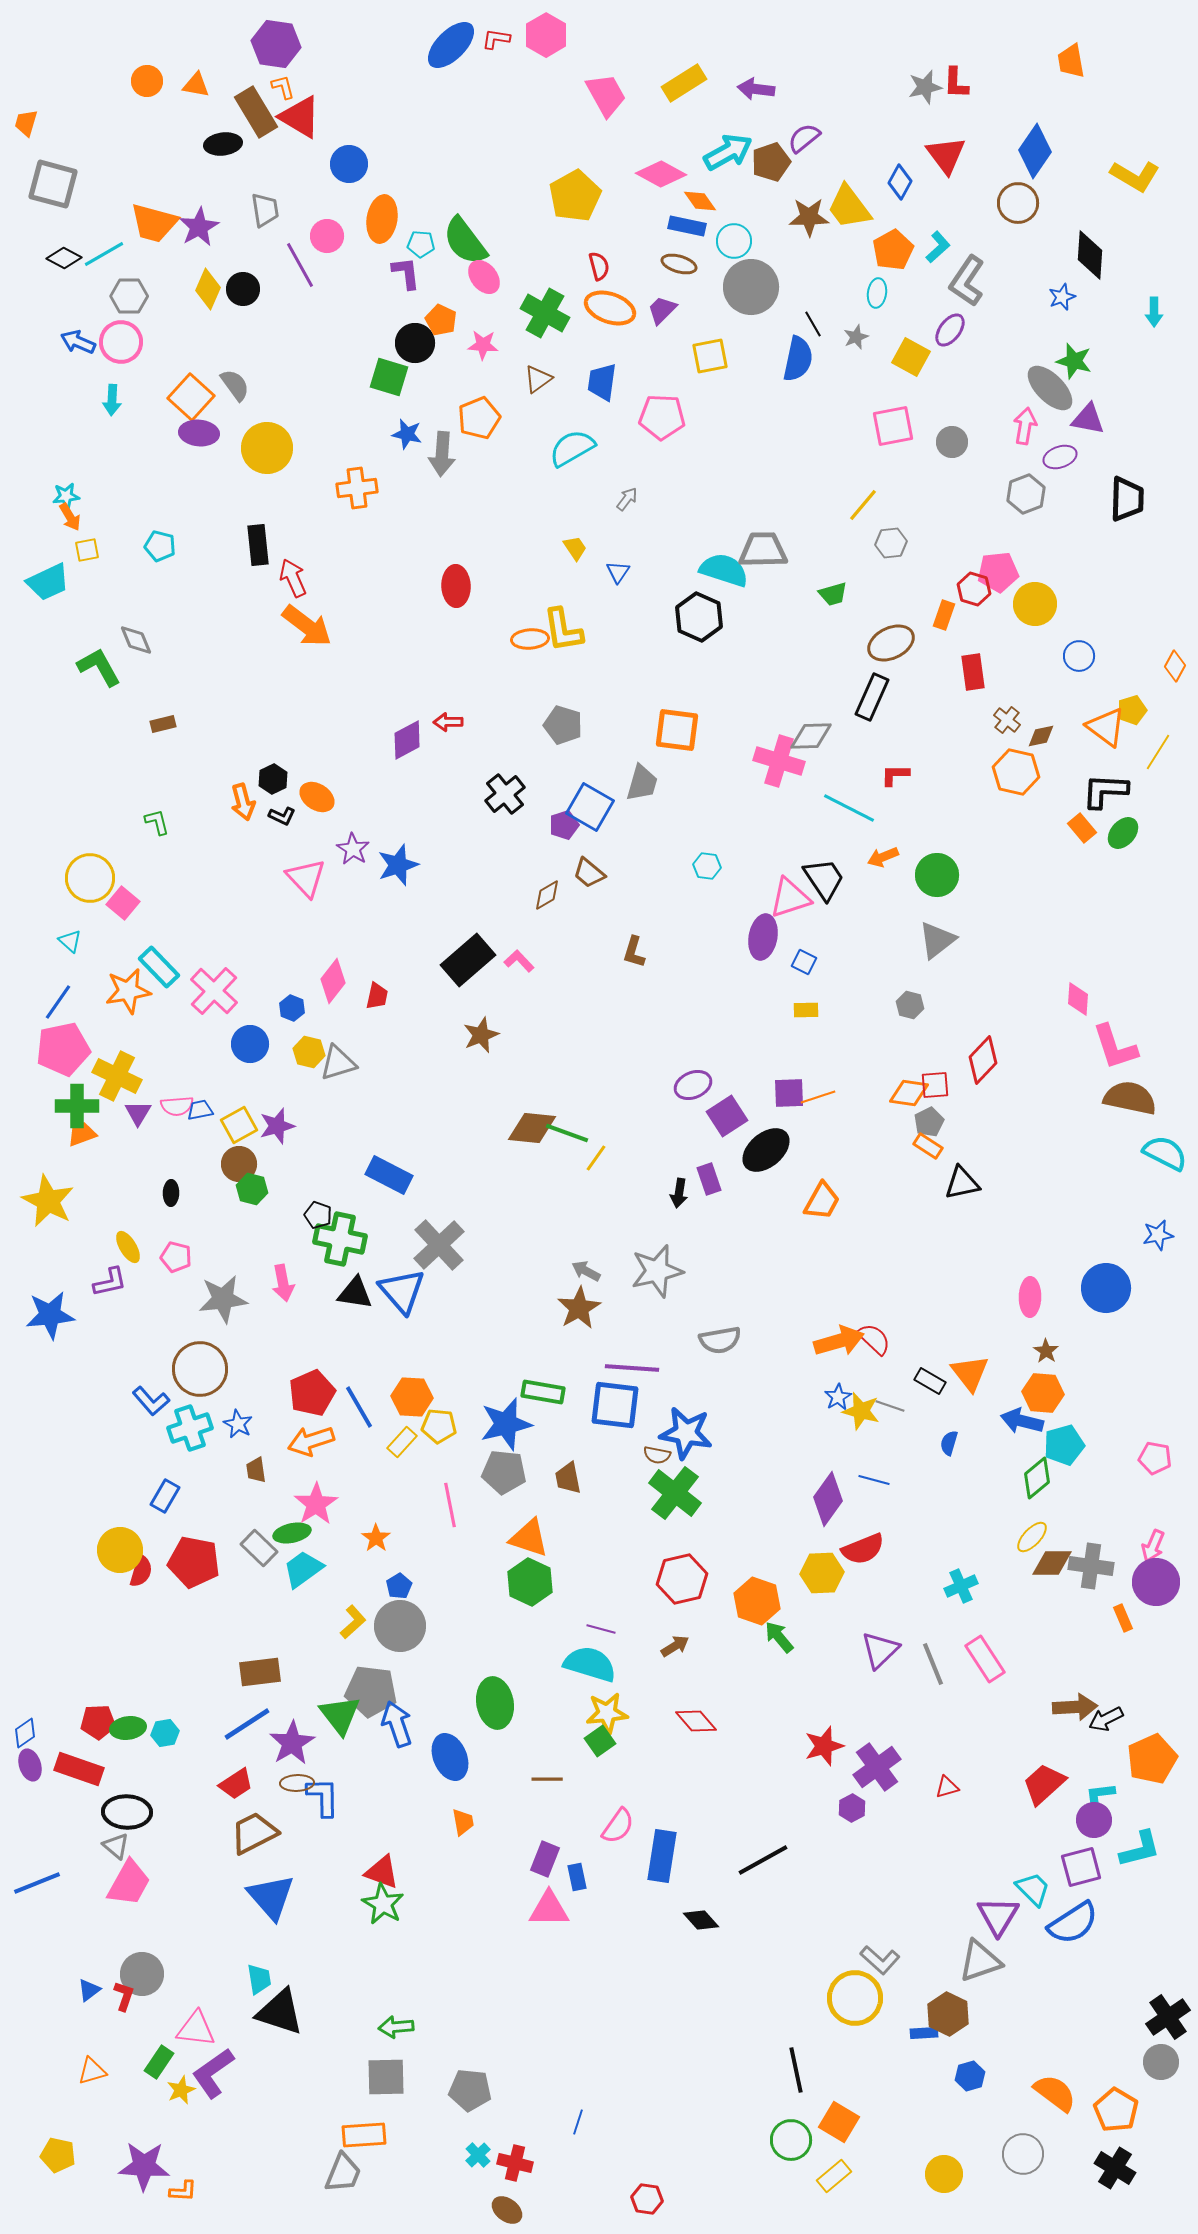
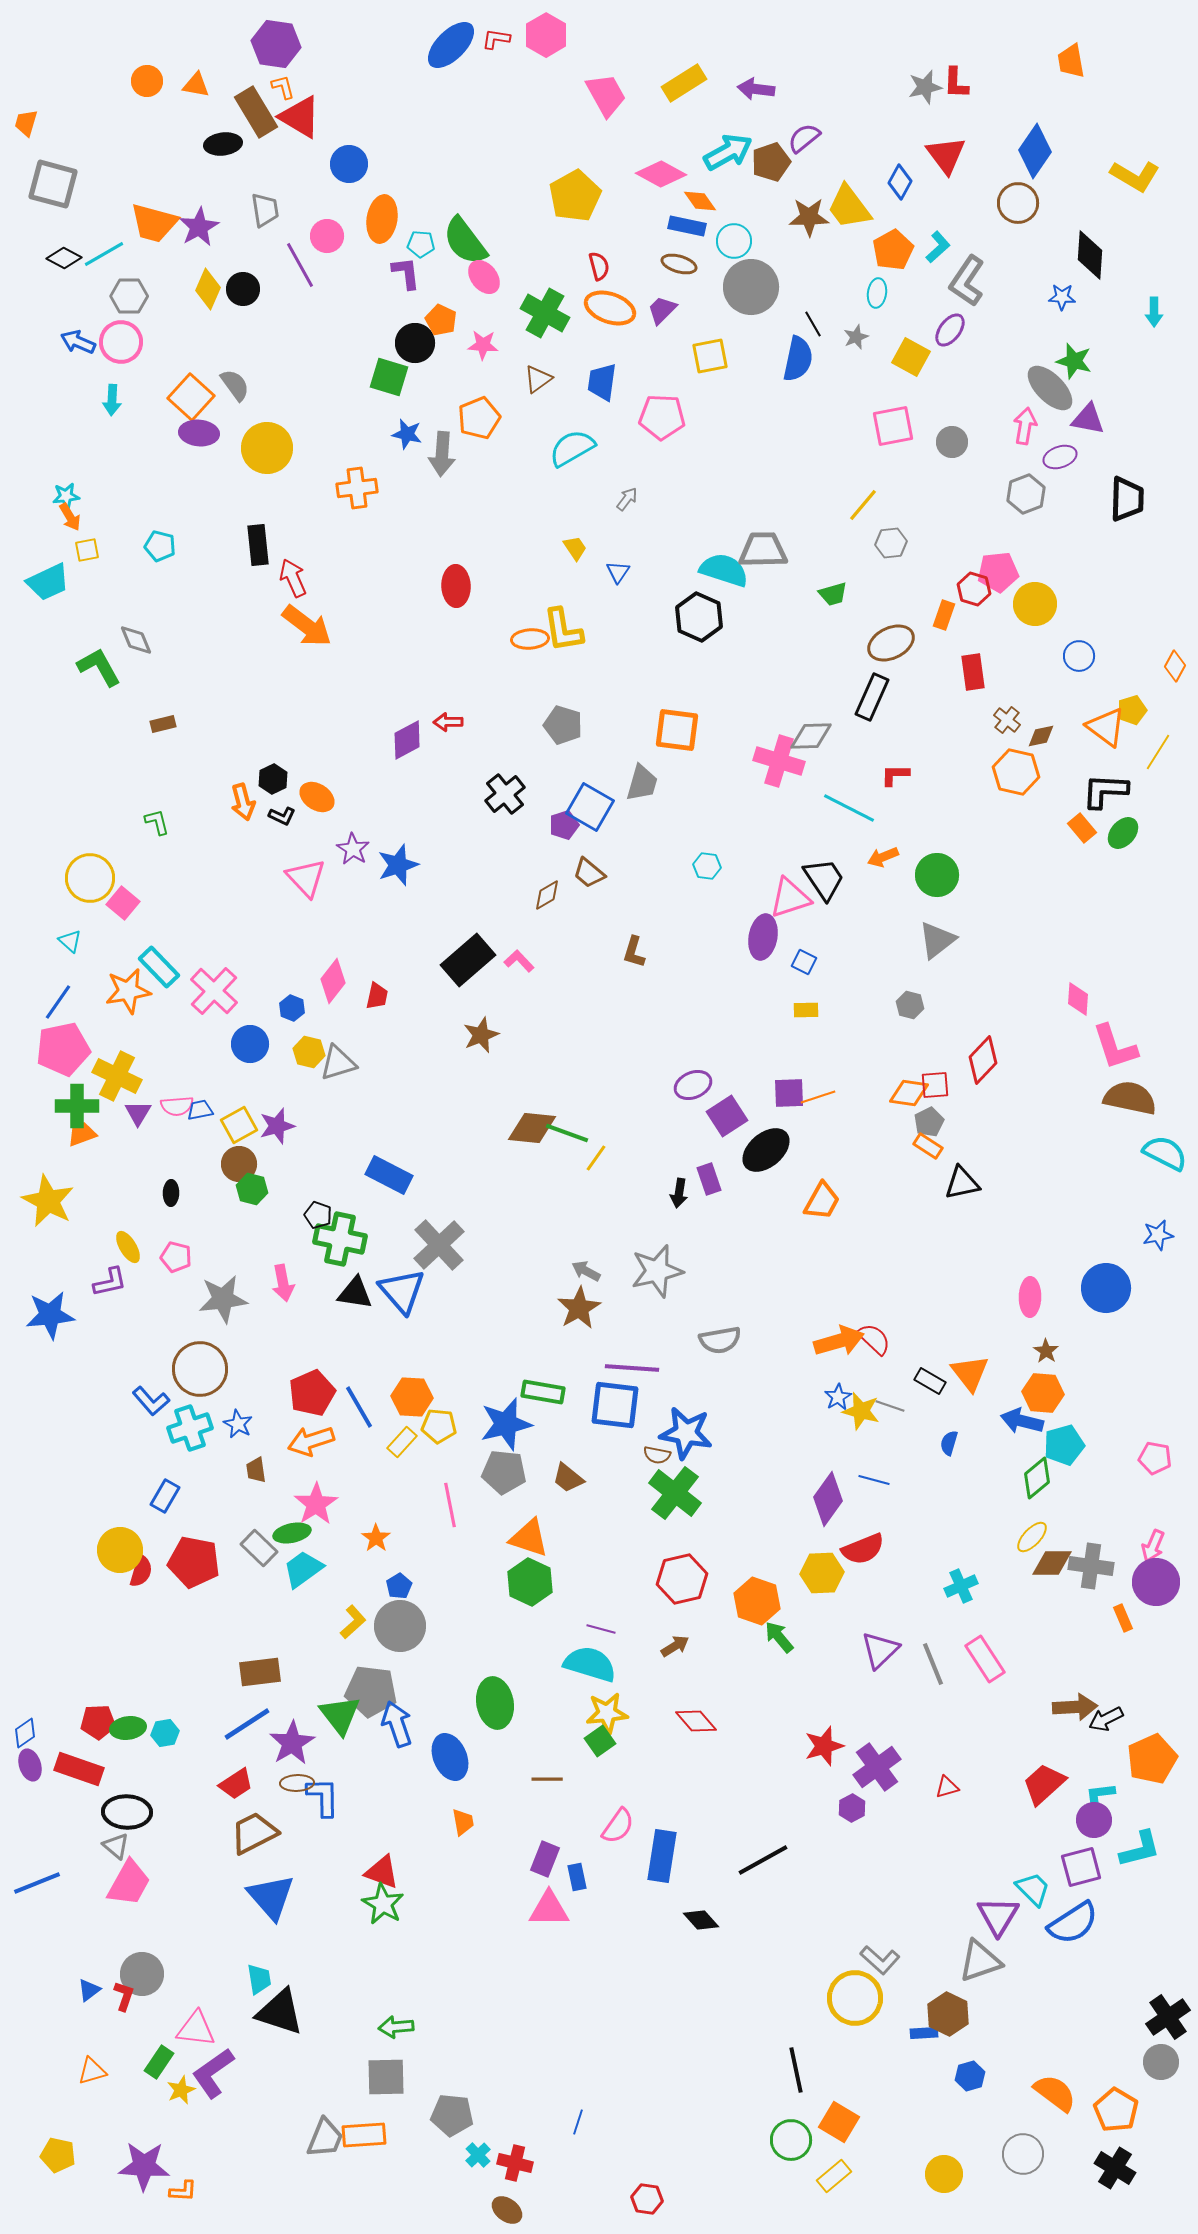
blue star at (1062, 297): rotated 24 degrees clockwise
brown trapezoid at (568, 1478): rotated 40 degrees counterclockwise
gray pentagon at (470, 2090): moved 18 px left, 25 px down
gray trapezoid at (343, 2173): moved 18 px left, 35 px up
